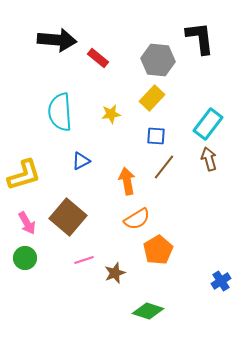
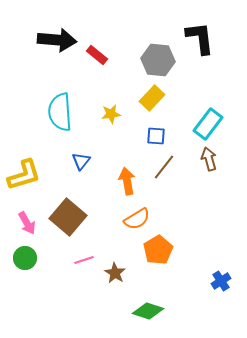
red rectangle: moved 1 px left, 3 px up
blue triangle: rotated 24 degrees counterclockwise
brown star: rotated 20 degrees counterclockwise
